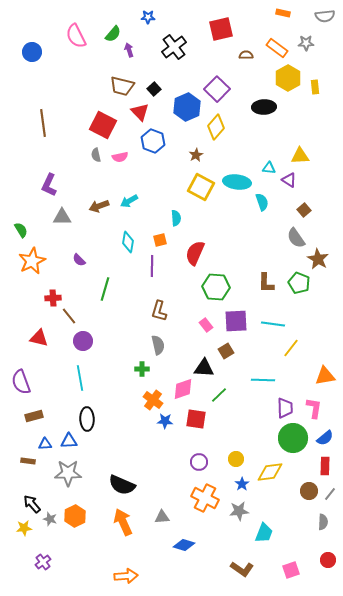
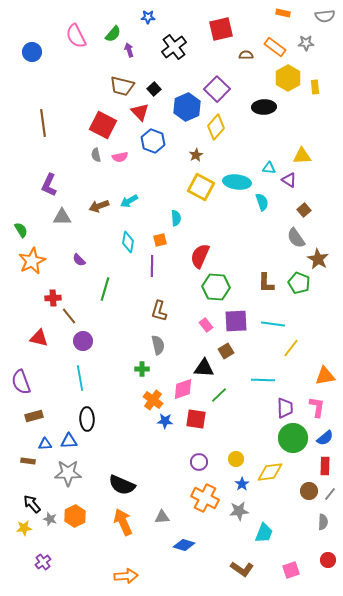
orange rectangle at (277, 48): moved 2 px left, 1 px up
yellow triangle at (300, 156): moved 2 px right
red semicircle at (195, 253): moved 5 px right, 3 px down
pink L-shape at (314, 408): moved 3 px right, 1 px up
